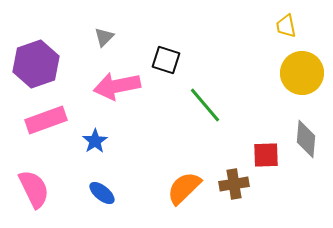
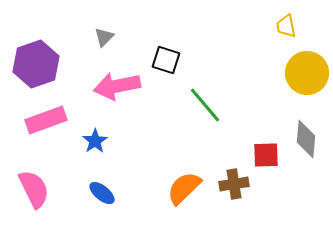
yellow circle: moved 5 px right
